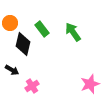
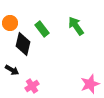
green arrow: moved 3 px right, 6 px up
